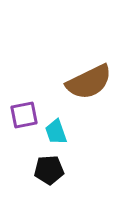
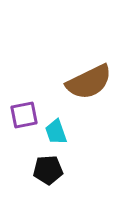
black pentagon: moved 1 px left
